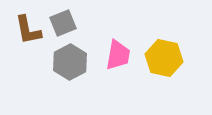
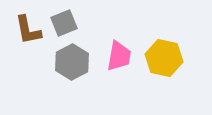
gray square: moved 1 px right
pink trapezoid: moved 1 px right, 1 px down
gray hexagon: moved 2 px right
